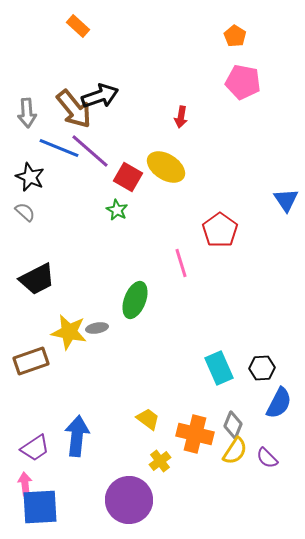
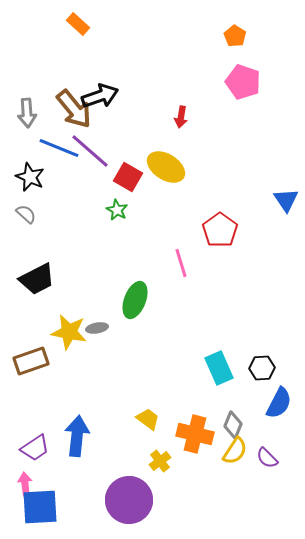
orange rectangle: moved 2 px up
pink pentagon: rotated 8 degrees clockwise
gray semicircle: moved 1 px right, 2 px down
